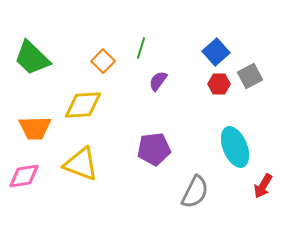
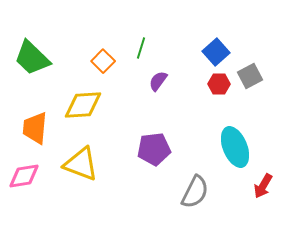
orange trapezoid: rotated 96 degrees clockwise
